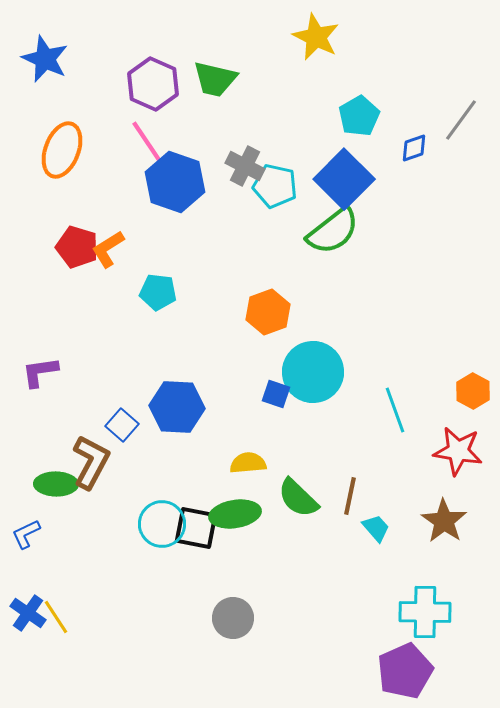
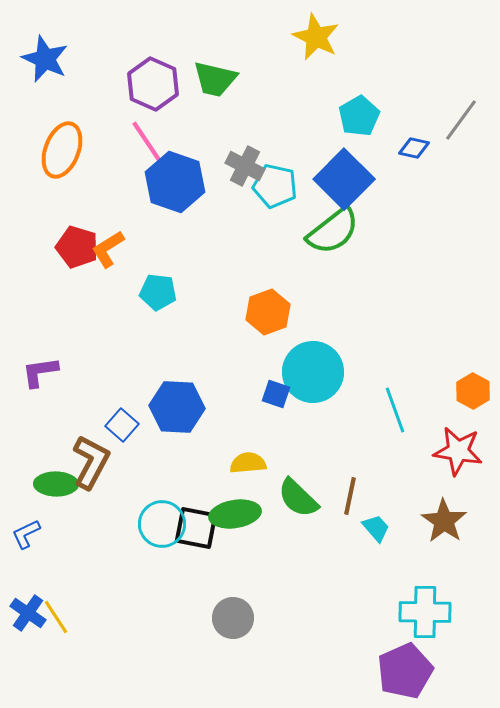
blue diamond at (414, 148): rotated 32 degrees clockwise
